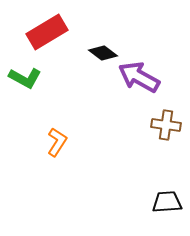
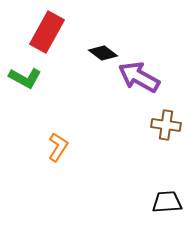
red rectangle: rotated 30 degrees counterclockwise
orange L-shape: moved 1 px right, 5 px down
